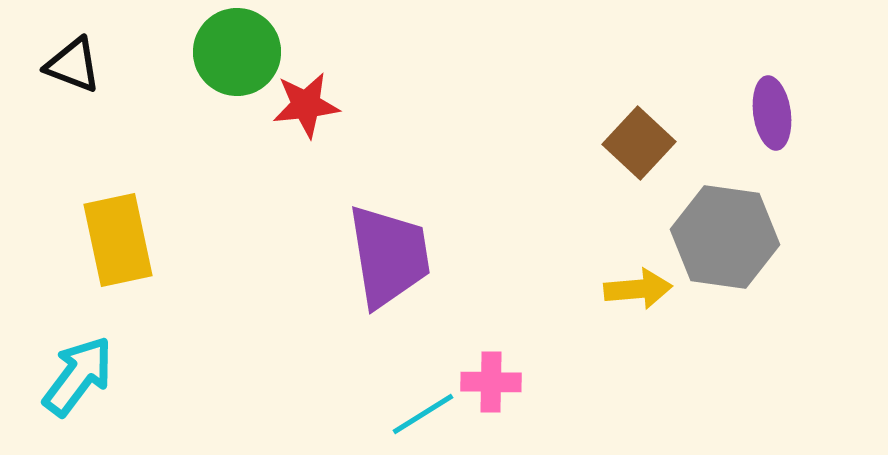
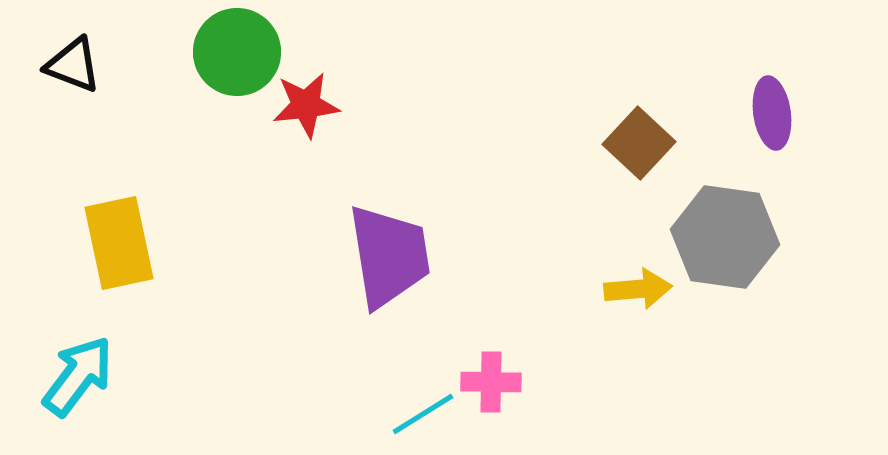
yellow rectangle: moved 1 px right, 3 px down
